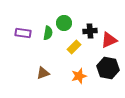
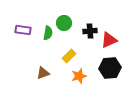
purple rectangle: moved 3 px up
yellow rectangle: moved 5 px left, 9 px down
black hexagon: moved 2 px right; rotated 15 degrees counterclockwise
